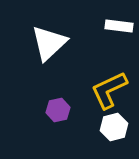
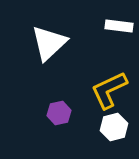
purple hexagon: moved 1 px right, 3 px down
